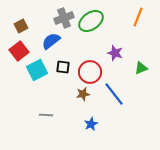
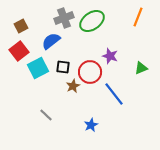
green ellipse: moved 1 px right
purple star: moved 5 px left, 3 px down
cyan square: moved 1 px right, 2 px up
brown star: moved 10 px left, 8 px up; rotated 16 degrees counterclockwise
gray line: rotated 40 degrees clockwise
blue star: moved 1 px down
